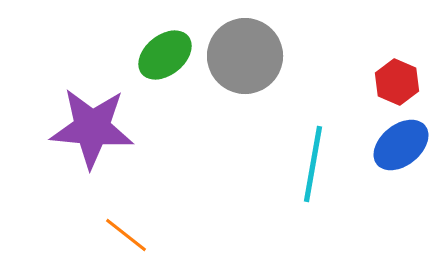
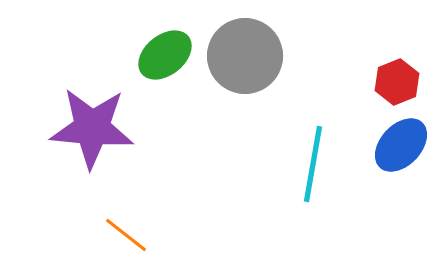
red hexagon: rotated 15 degrees clockwise
blue ellipse: rotated 8 degrees counterclockwise
